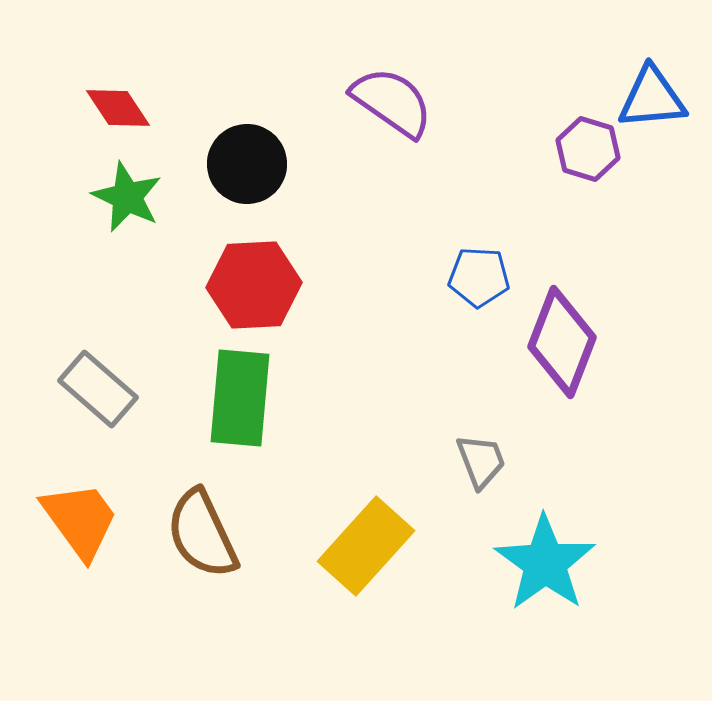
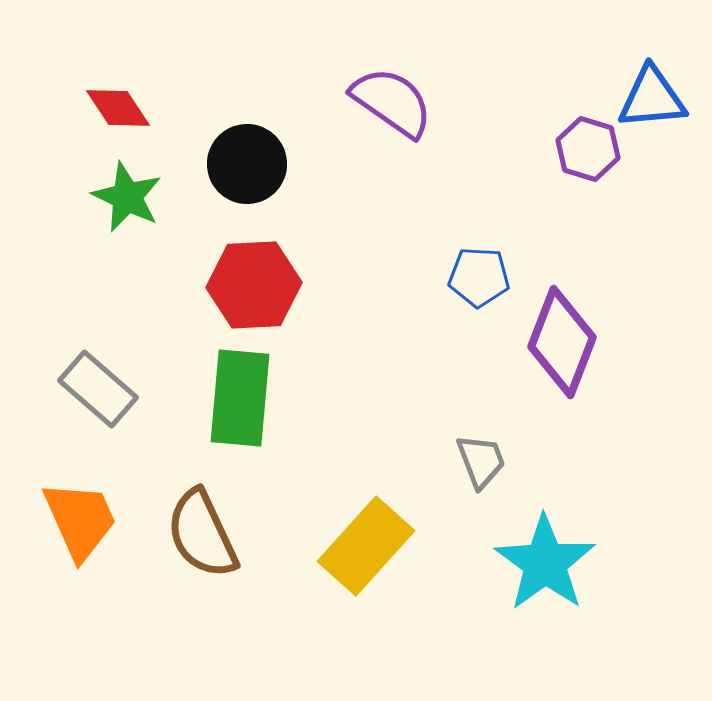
orange trapezoid: rotated 12 degrees clockwise
